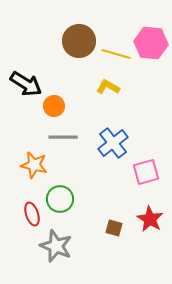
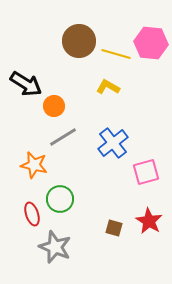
gray line: rotated 32 degrees counterclockwise
red star: moved 1 px left, 2 px down
gray star: moved 1 px left, 1 px down
